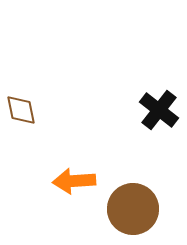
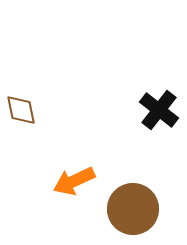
orange arrow: rotated 21 degrees counterclockwise
